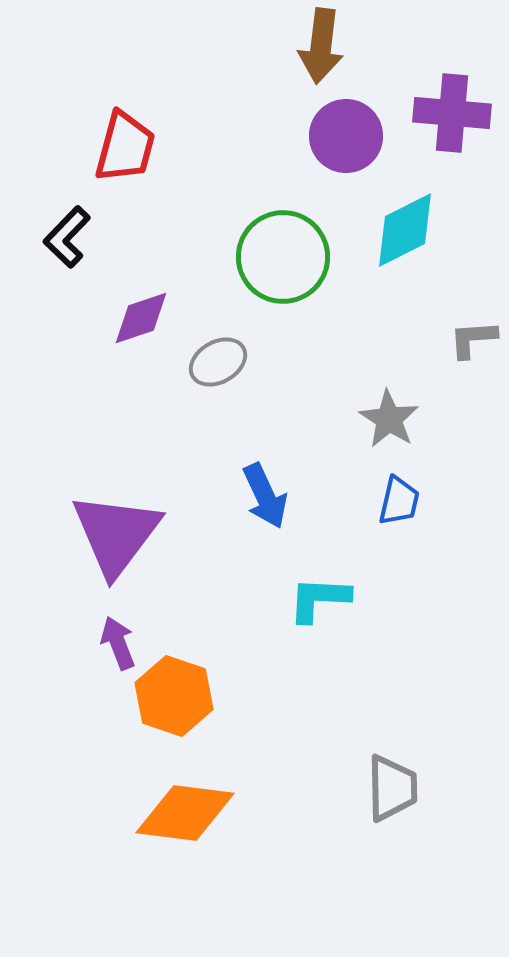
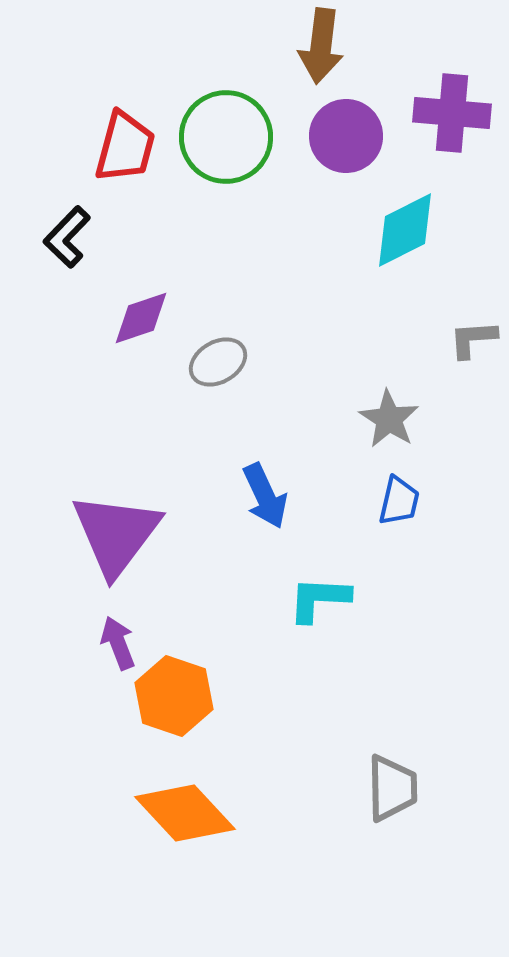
green circle: moved 57 px left, 120 px up
orange diamond: rotated 40 degrees clockwise
